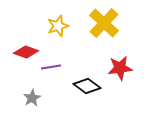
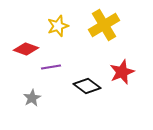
yellow cross: moved 2 px down; rotated 16 degrees clockwise
red diamond: moved 3 px up
red star: moved 2 px right, 4 px down; rotated 15 degrees counterclockwise
